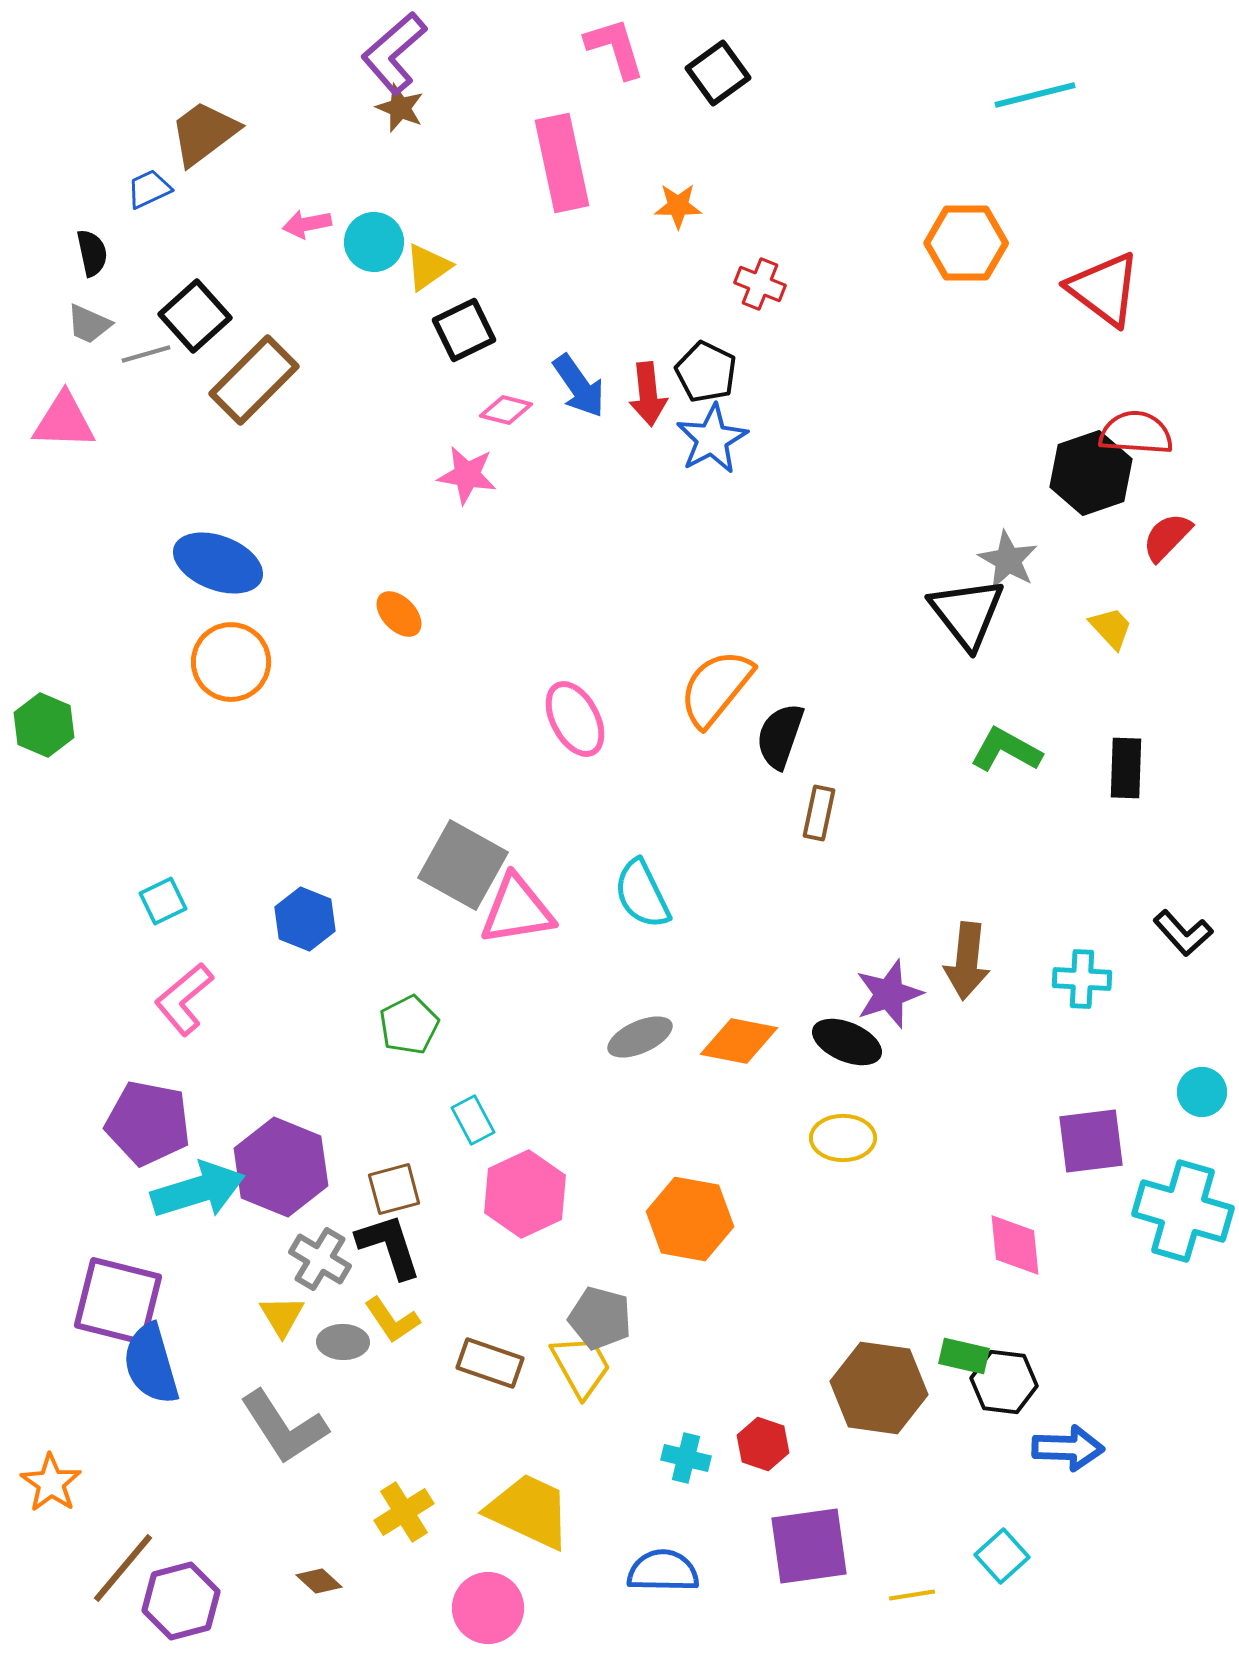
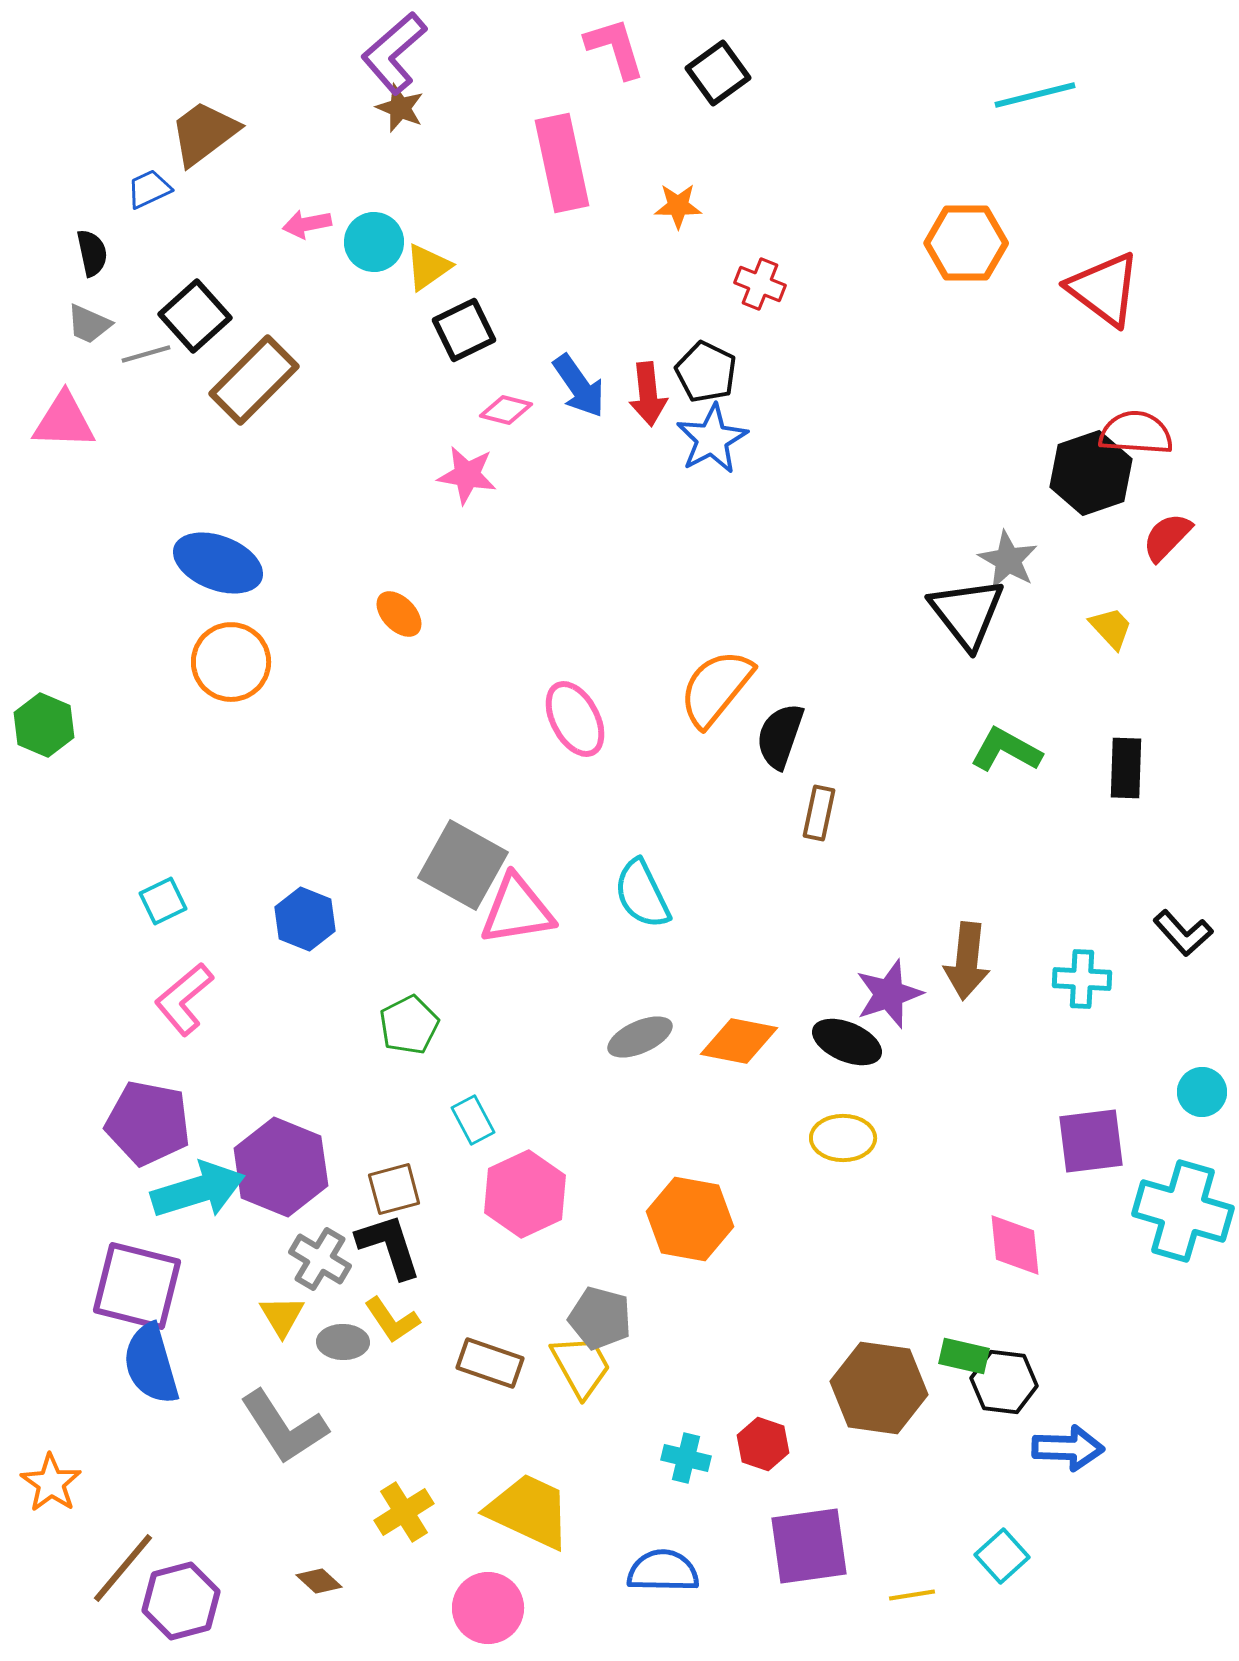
purple square at (118, 1301): moved 19 px right, 15 px up
